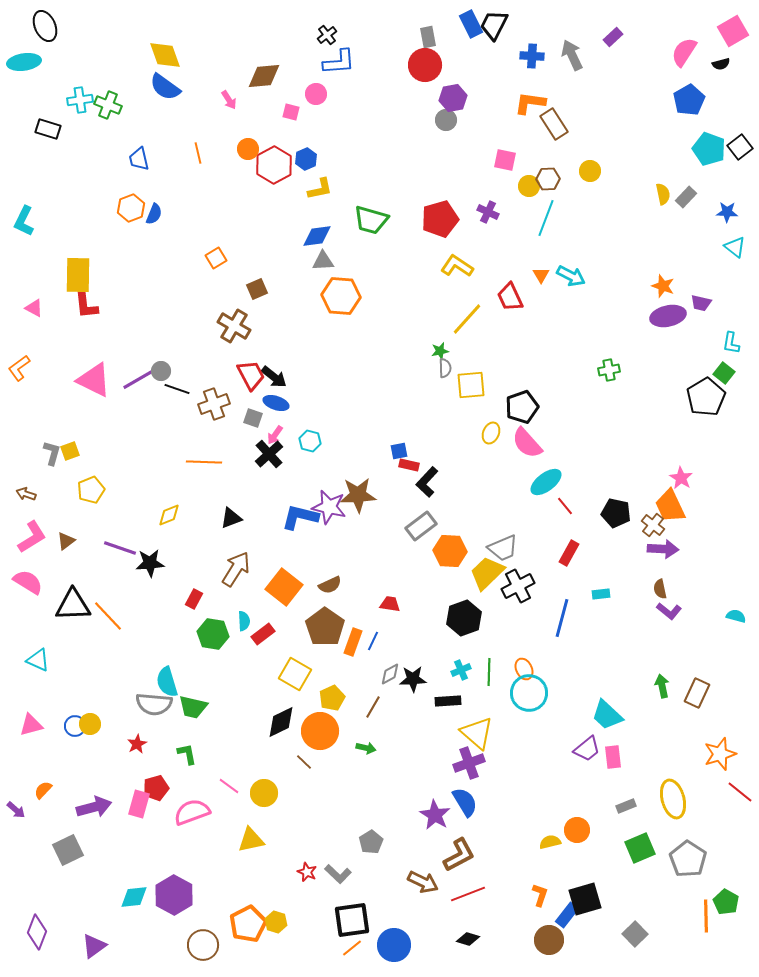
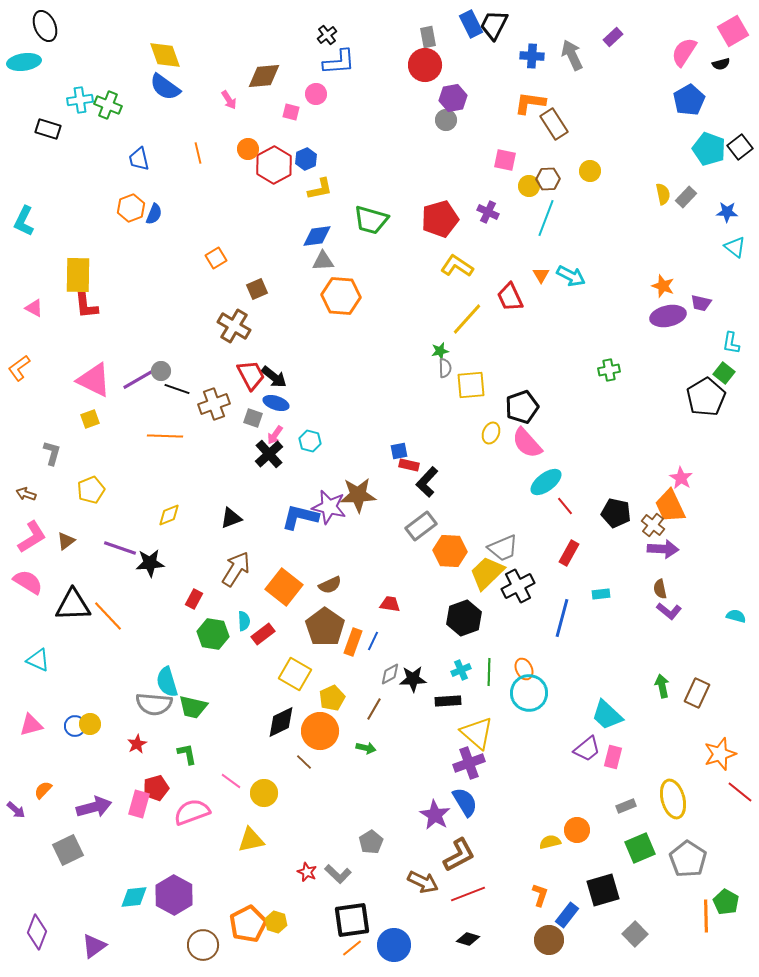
yellow square at (70, 451): moved 20 px right, 32 px up
orange line at (204, 462): moved 39 px left, 26 px up
brown line at (373, 707): moved 1 px right, 2 px down
pink rectangle at (613, 757): rotated 20 degrees clockwise
pink line at (229, 786): moved 2 px right, 5 px up
black square at (585, 899): moved 18 px right, 9 px up
